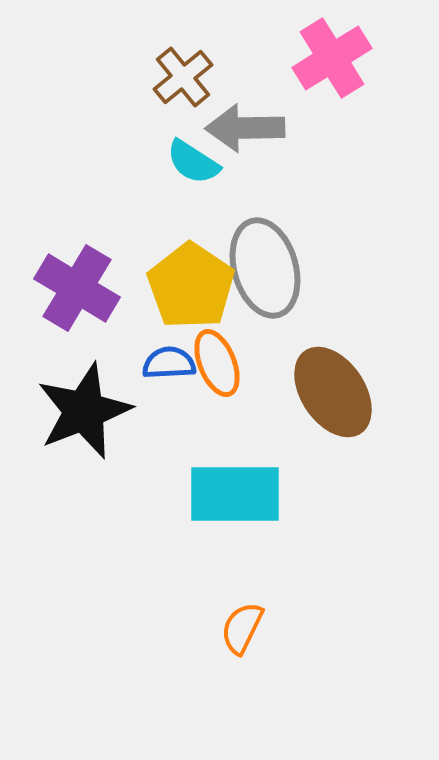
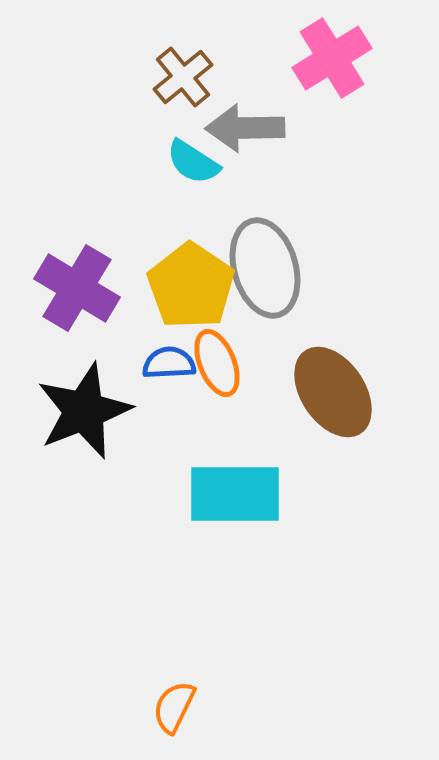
orange semicircle: moved 68 px left, 79 px down
